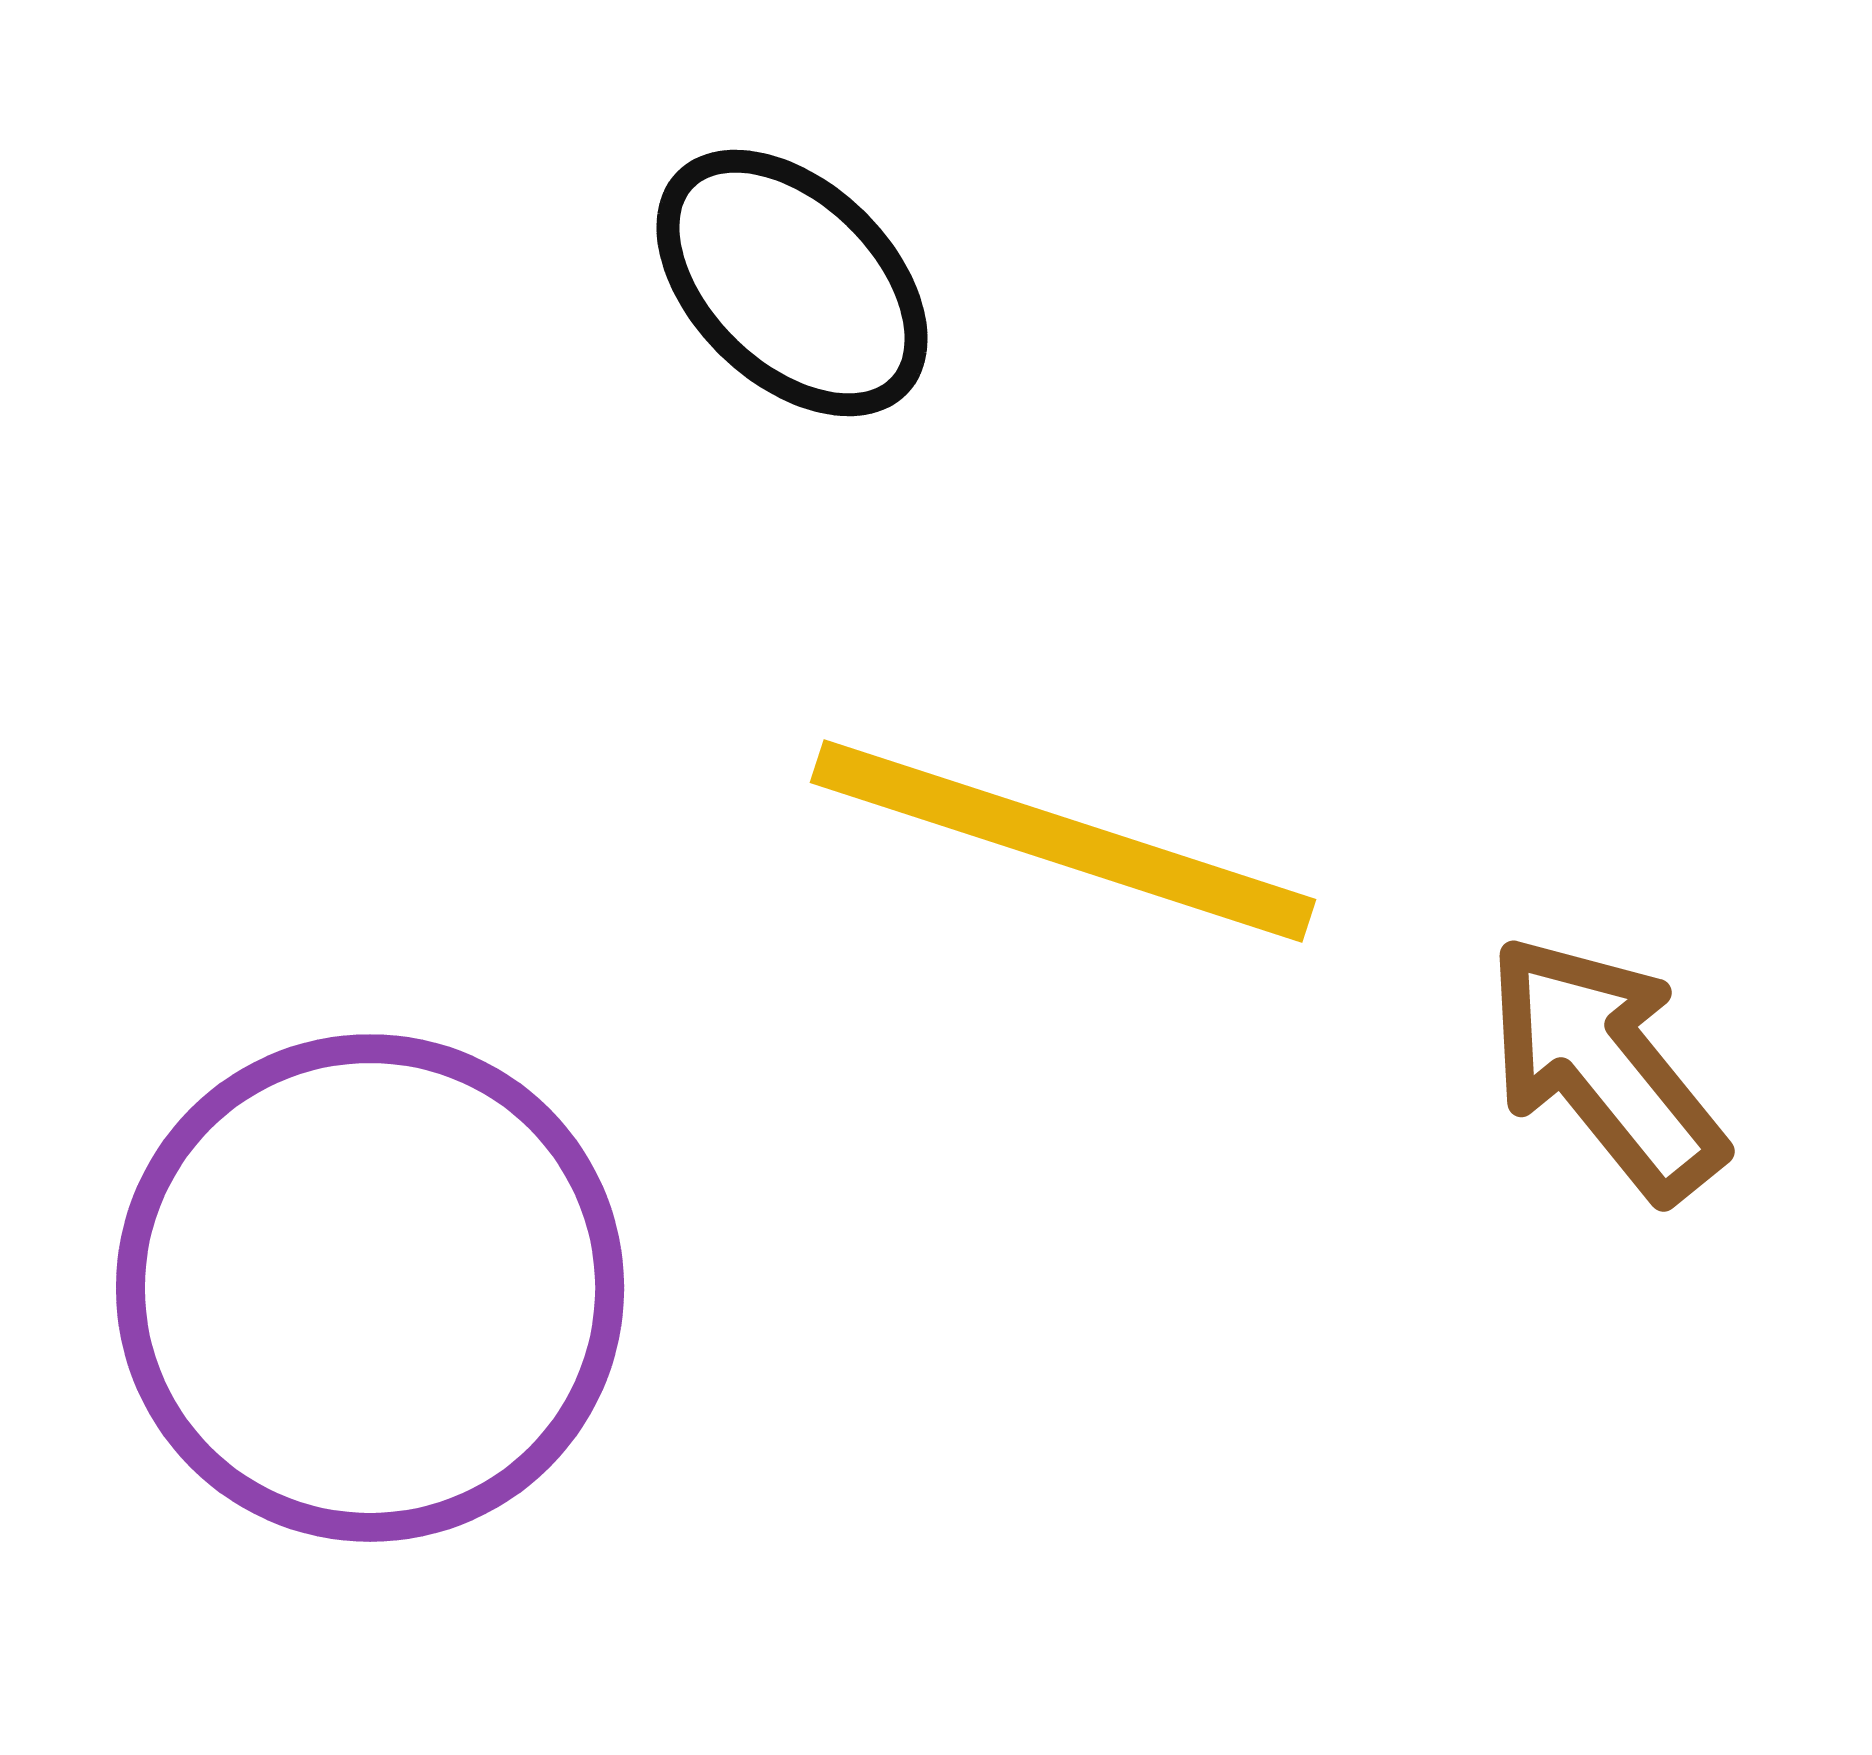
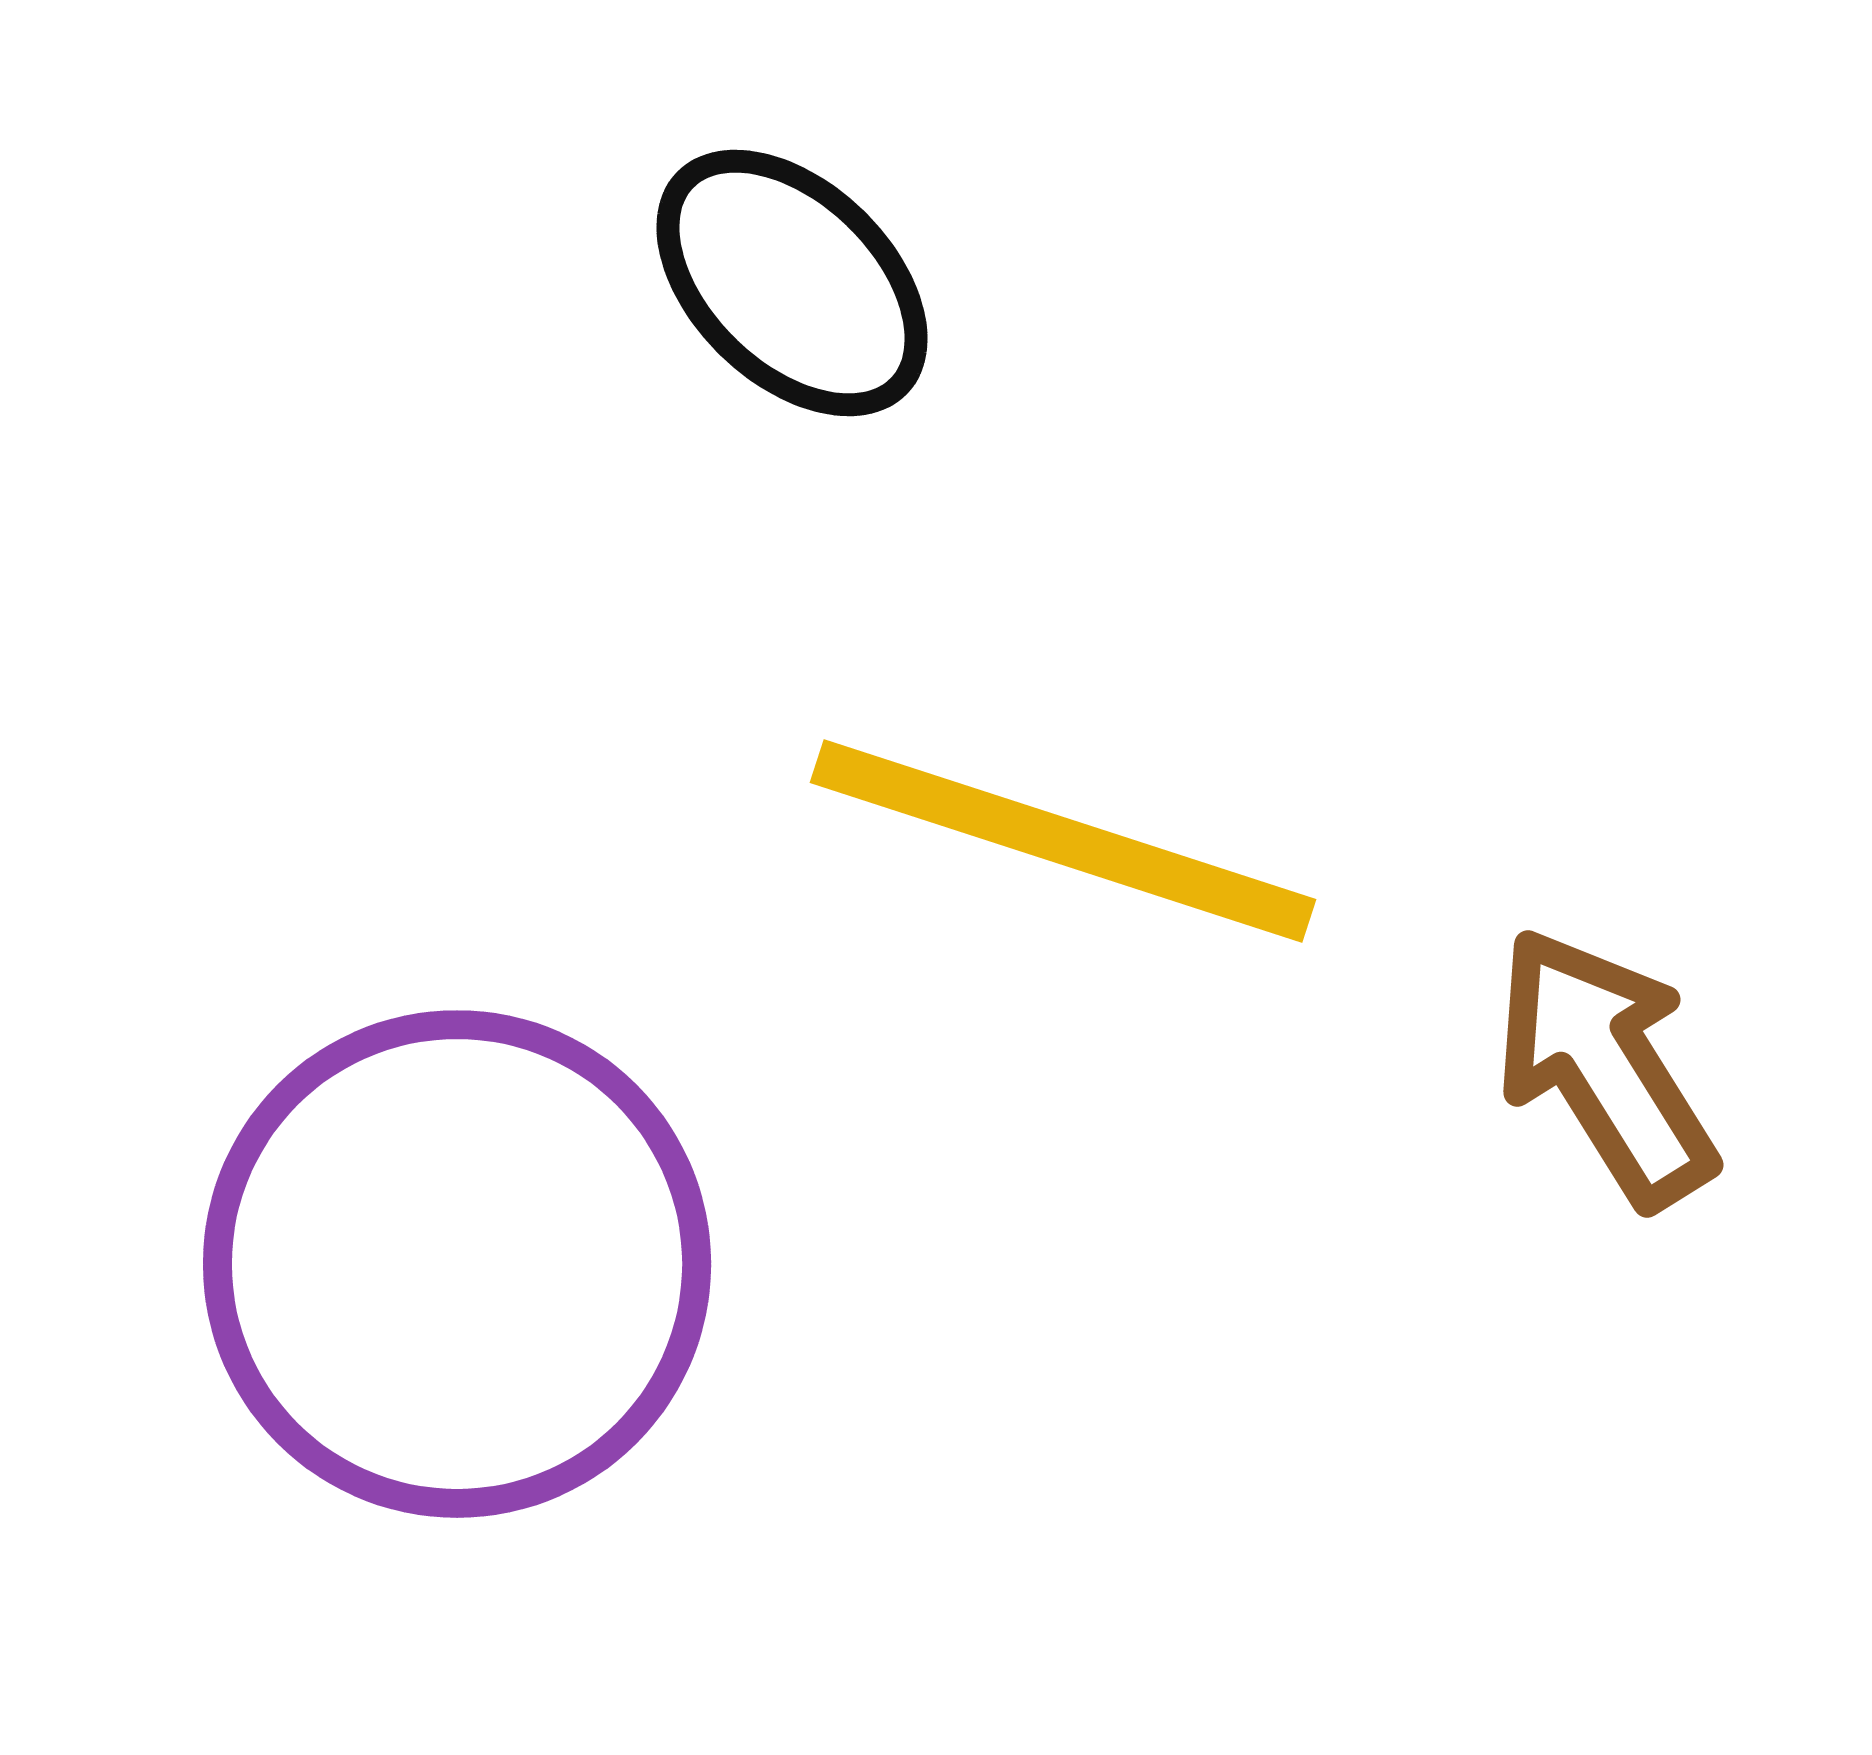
brown arrow: rotated 7 degrees clockwise
purple circle: moved 87 px right, 24 px up
